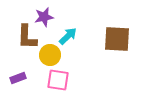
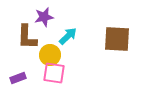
pink square: moved 4 px left, 7 px up
